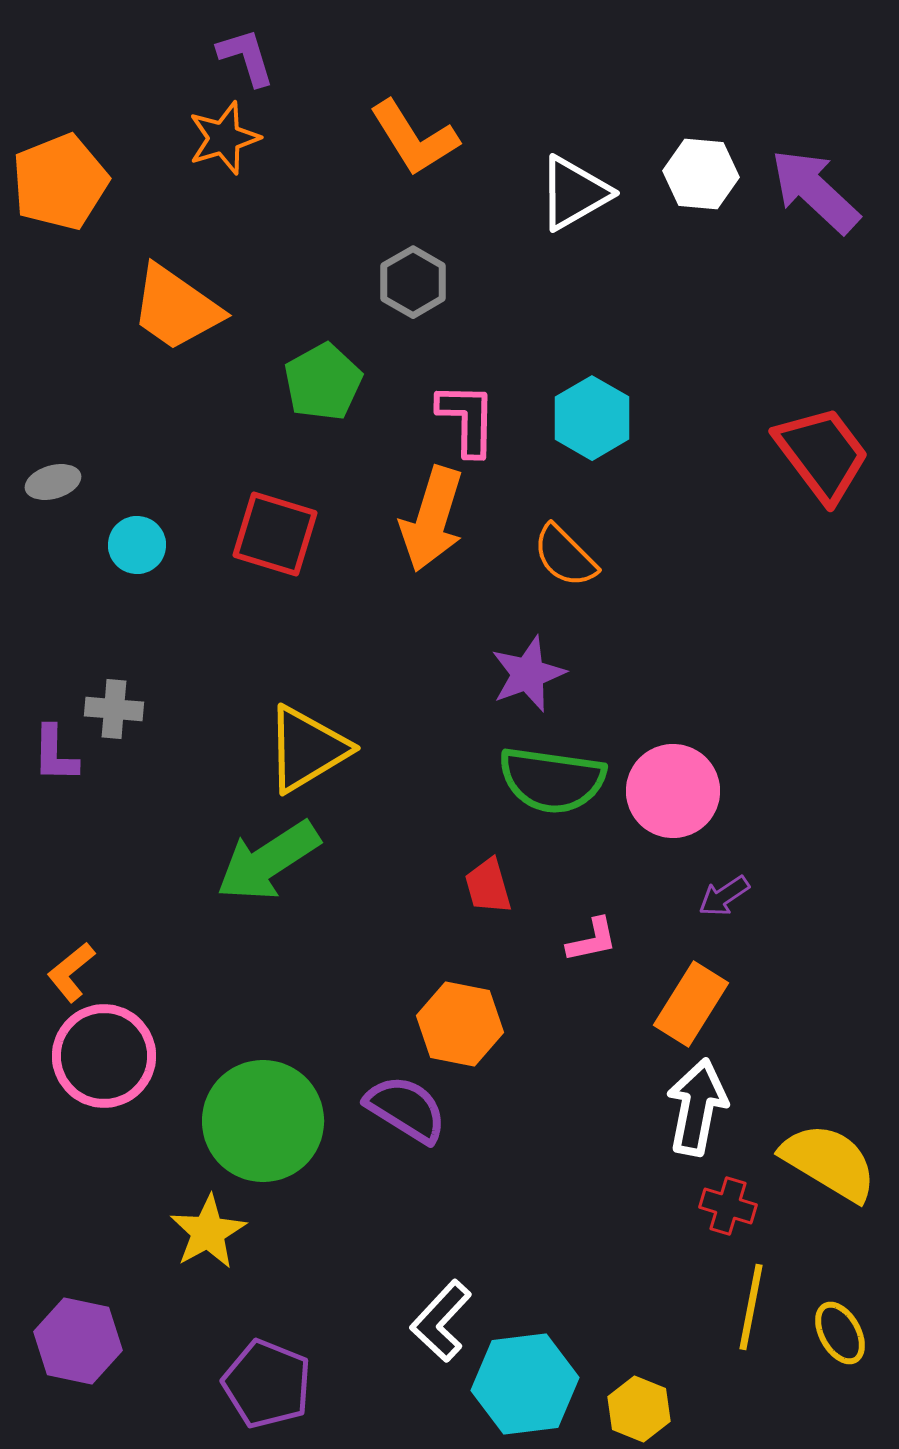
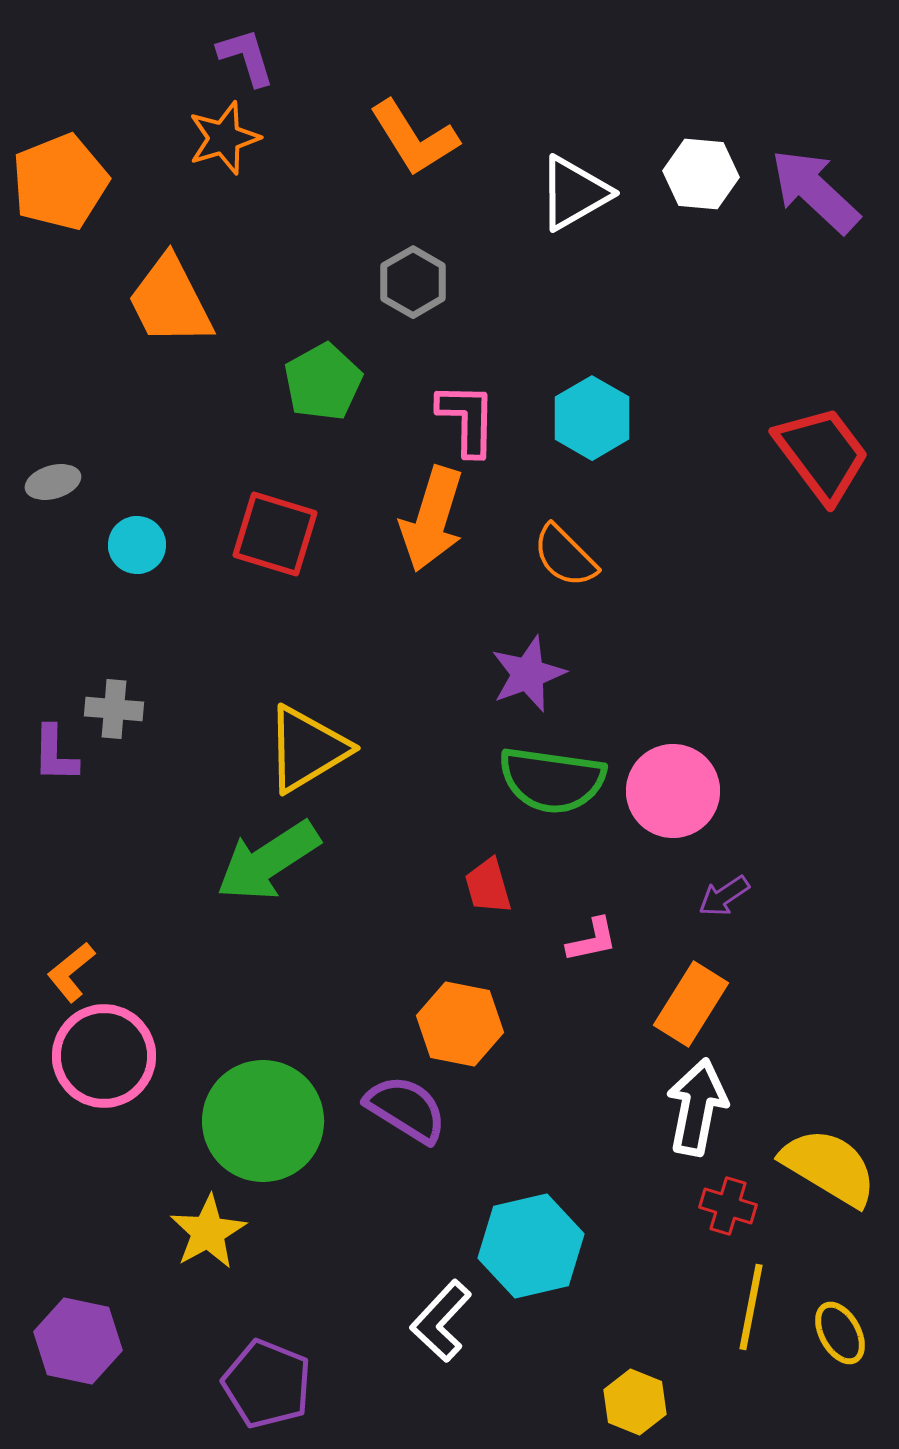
orange trapezoid at (176, 308): moved 6 px left, 7 px up; rotated 28 degrees clockwise
yellow semicircle at (829, 1162): moved 5 px down
cyan hexagon at (525, 1384): moved 6 px right, 138 px up; rotated 6 degrees counterclockwise
yellow hexagon at (639, 1409): moved 4 px left, 7 px up
